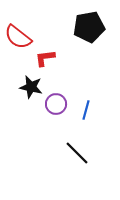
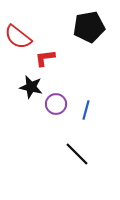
black line: moved 1 px down
